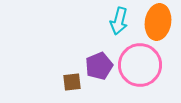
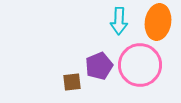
cyan arrow: rotated 12 degrees counterclockwise
